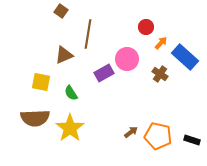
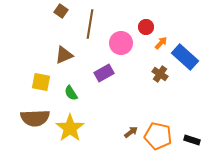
brown line: moved 2 px right, 10 px up
pink circle: moved 6 px left, 16 px up
